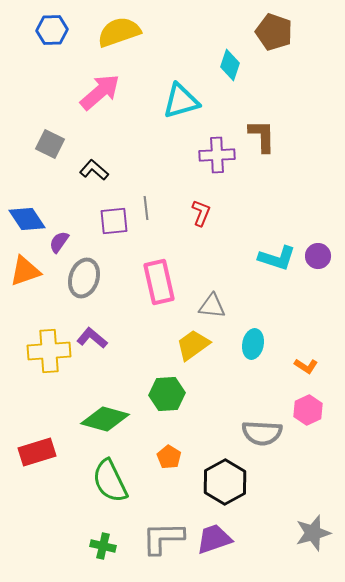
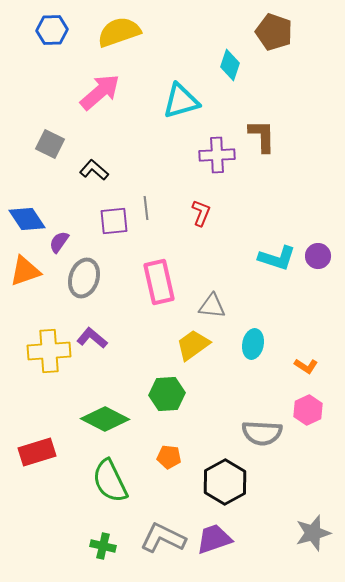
green diamond: rotated 12 degrees clockwise
orange pentagon: rotated 25 degrees counterclockwise
gray L-shape: rotated 27 degrees clockwise
